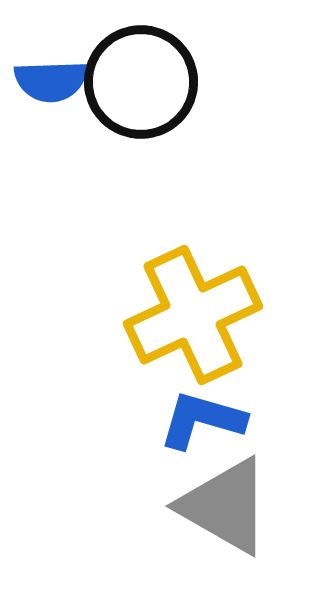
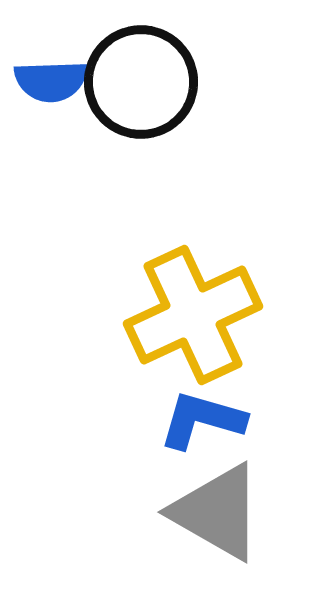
gray triangle: moved 8 px left, 6 px down
